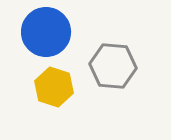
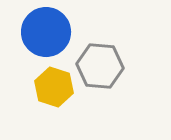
gray hexagon: moved 13 px left
